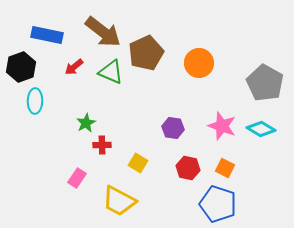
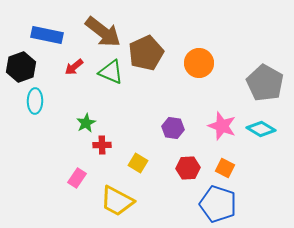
red hexagon: rotated 15 degrees counterclockwise
yellow trapezoid: moved 2 px left
